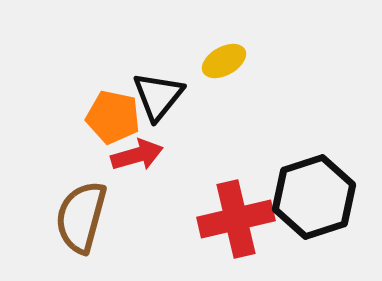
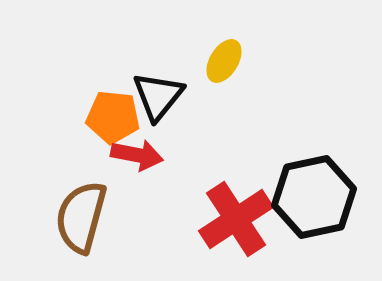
yellow ellipse: rotated 30 degrees counterclockwise
orange pentagon: rotated 6 degrees counterclockwise
red arrow: rotated 27 degrees clockwise
black hexagon: rotated 6 degrees clockwise
red cross: rotated 20 degrees counterclockwise
